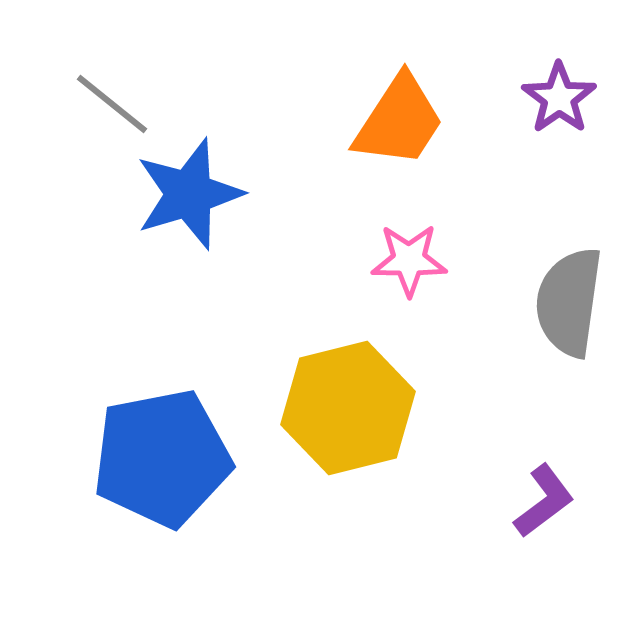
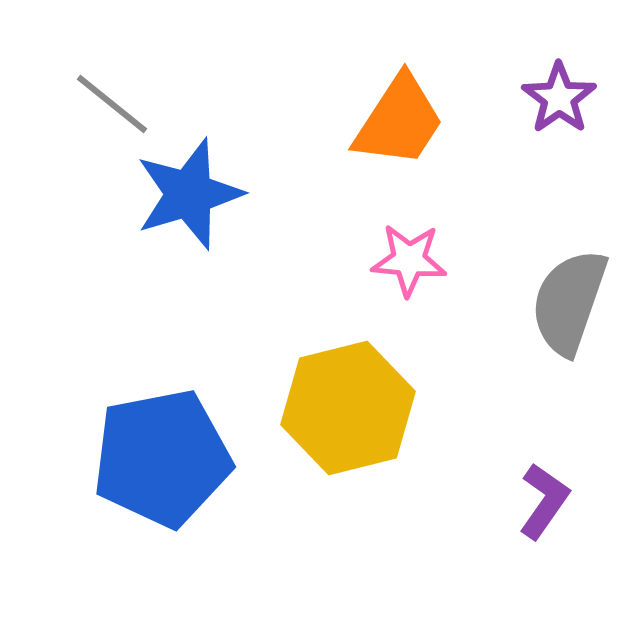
pink star: rotated 4 degrees clockwise
gray semicircle: rotated 11 degrees clockwise
purple L-shape: rotated 18 degrees counterclockwise
